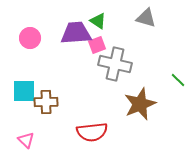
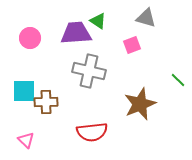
pink square: moved 35 px right
gray cross: moved 26 px left, 7 px down
